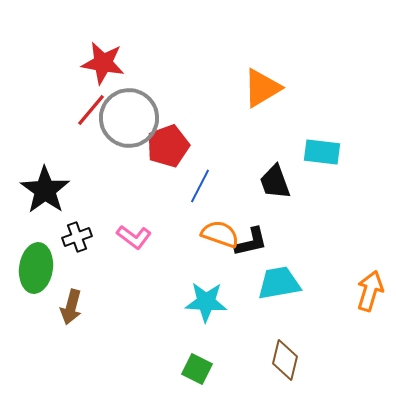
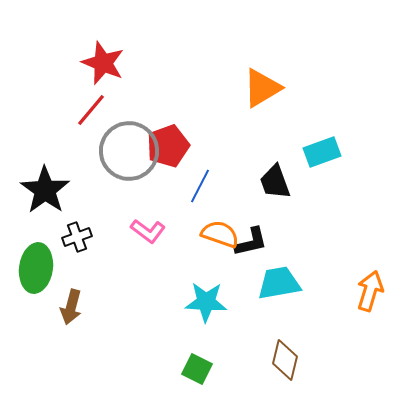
red star: rotated 12 degrees clockwise
gray circle: moved 33 px down
cyan rectangle: rotated 27 degrees counterclockwise
pink L-shape: moved 14 px right, 6 px up
